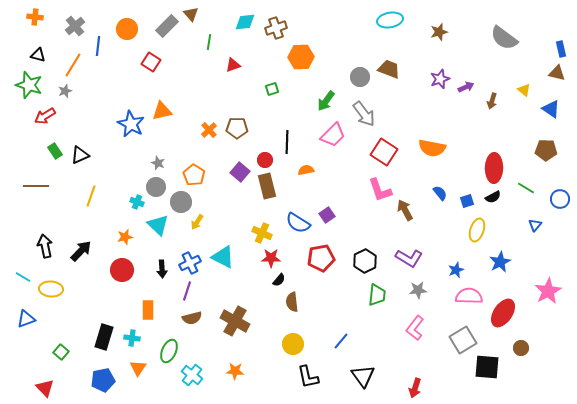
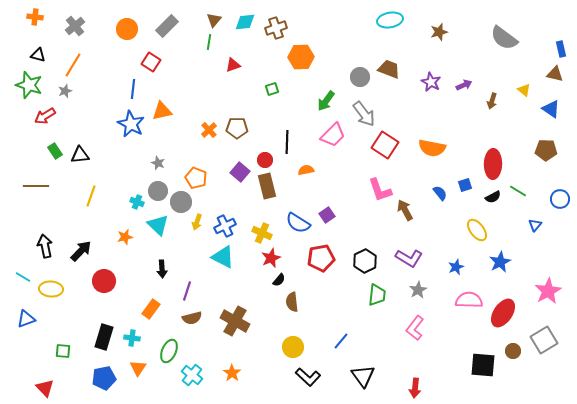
brown triangle at (191, 14): moved 23 px right, 6 px down; rotated 21 degrees clockwise
blue line at (98, 46): moved 35 px right, 43 px down
brown triangle at (557, 73): moved 2 px left, 1 px down
purple star at (440, 79): moved 9 px left, 3 px down; rotated 24 degrees counterclockwise
purple arrow at (466, 87): moved 2 px left, 2 px up
red square at (384, 152): moved 1 px right, 7 px up
black triangle at (80, 155): rotated 18 degrees clockwise
red ellipse at (494, 168): moved 1 px left, 4 px up
orange pentagon at (194, 175): moved 2 px right, 3 px down; rotated 10 degrees counterclockwise
gray circle at (156, 187): moved 2 px right, 4 px down
green line at (526, 188): moved 8 px left, 3 px down
blue square at (467, 201): moved 2 px left, 16 px up
yellow arrow at (197, 222): rotated 14 degrees counterclockwise
yellow ellipse at (477, 230): rotated 55 degrees counterclockwise
red star at (271, 258): rotated 24 degrees counterclockwise
blue cross at (190, 263): moved 35 px right, 37 px up
red circle at (122, 270): moved 18 px left, 11 px down
blue star at (456, 270): moved 3 px up
gray star at (418, 290): rotated 24 degrees counterclockwise
pink semicircle at (469, 296): moved 4 px down
orange rectangle at (148, 310): moved 3 px right, 1 px up; rotated 36 degrees clockwise
gray square at (463, 340): moved 81 px right
yellow circle at (293, 344): moved 3 px down
brown circle at (521, 348): moved 8 px left, 3 px down
green square at (61, 352): moved 2 px right, 1 px up; rotated 35 degrees counterclockwise
black square at (487, 367): moved 4 px left, 2 px up
orange star at (235, 371): moved 3 px left, 2 px down; rotated 30 degrees clockwise
black L-shape at (308, 377): rotated 35 degrees counterclockwise
blue pentagon at (103, 380): moved 1 px right, 2 px up
red arrow at (415, 388): rotated 12 degrees counterclockwise
